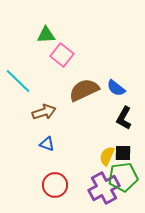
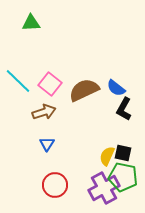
green triangle: moved 15 px left, 12 px up
pink square: moved 12 px left, 29 px down
black L-shape: moved 9 px up
blue triangle: rotated 42 degrees clockwise
black square: rotated 12 degrees clockwise
green pentagon: rotated 20 degrees clockwise
